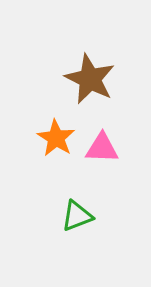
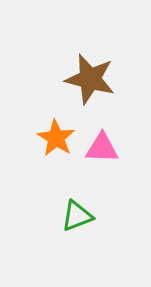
brown star: rotated 12 degrees counterclockwise
